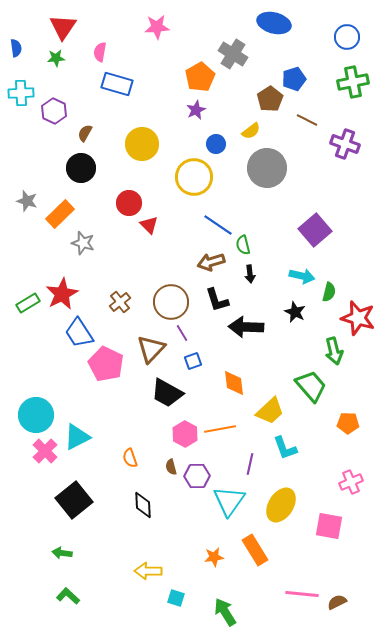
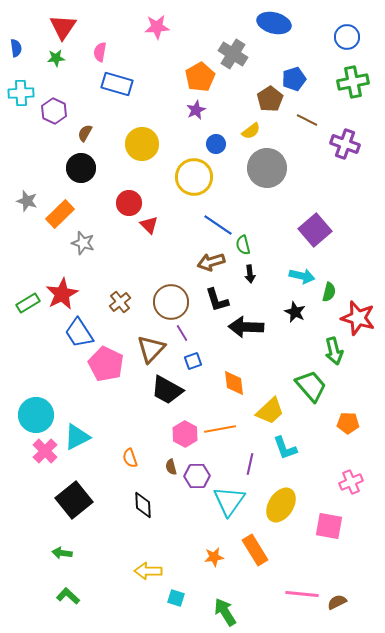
black trapezoid at (167, 393): moved 3 px up
